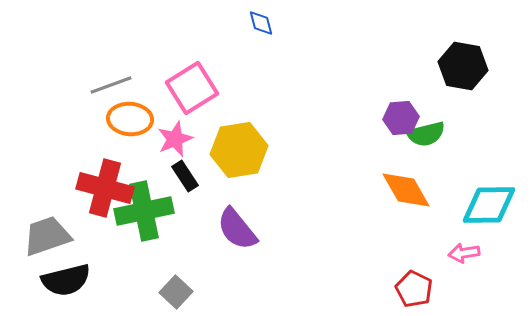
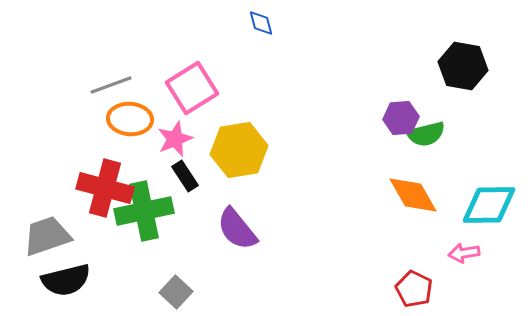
orange diamond: moved 7 px right, 5 px down
